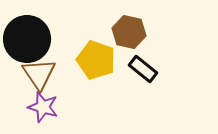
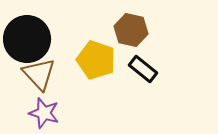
brown hexagon: moved 2 px right, 2 px up
brown triangle: rotated 9 degrees counterclockwise
purple star: moved 1 px right, 6 px down
